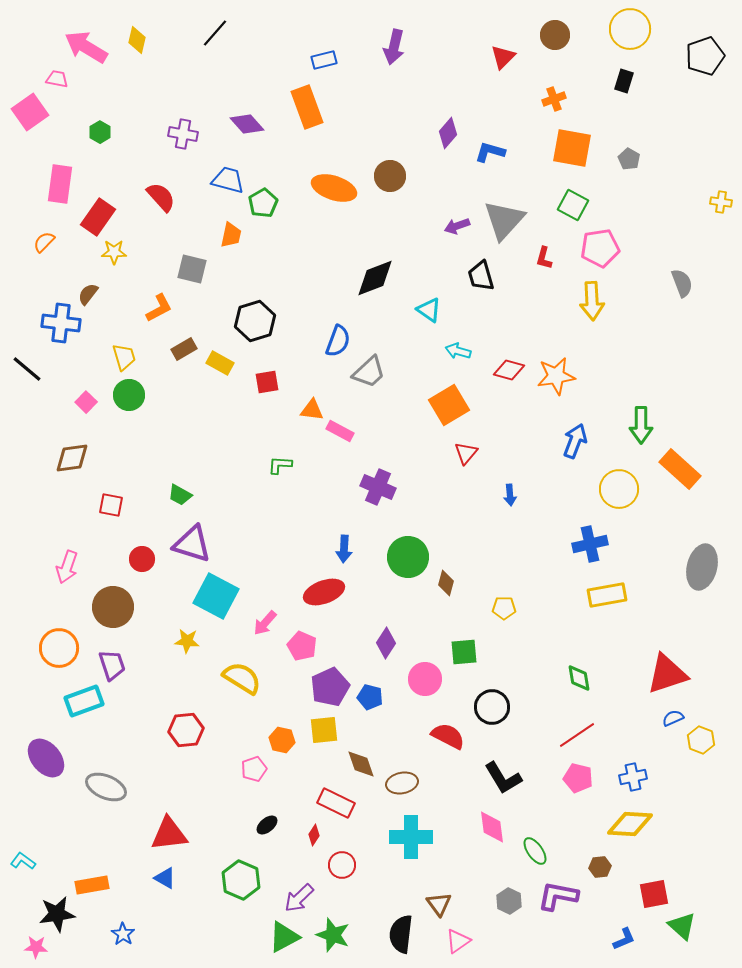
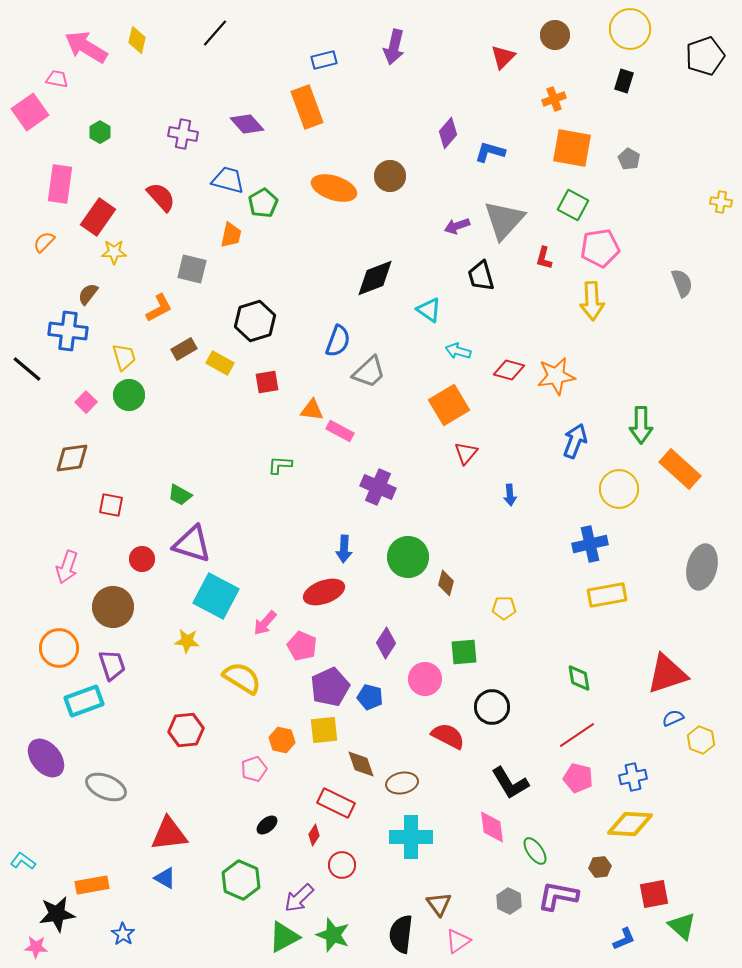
blue cross at (61, 323): moved 7 px right, 8 px down
black L-shape at (503, 778): moved 7 px right, 5 px down
